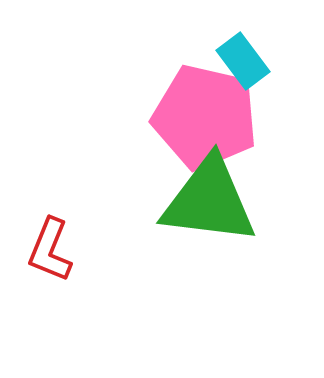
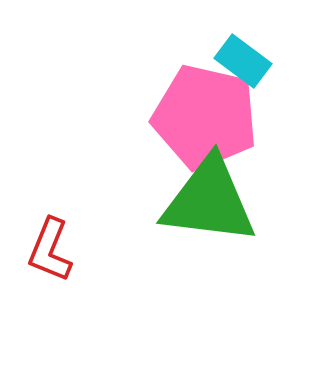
cyan rectangle: rotated 16 degrees counterclockwise
